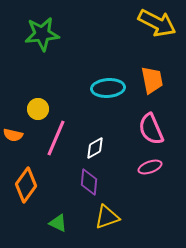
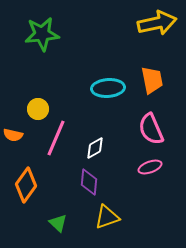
yellow arrow: rotated 39 degrees counterclockwise
green triangle: rotated 18 degrees clockwise
